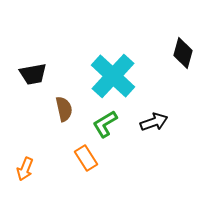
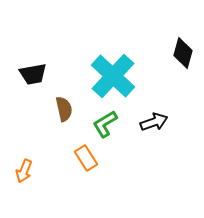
orange arrow: moved 1 px left, 2 px down
